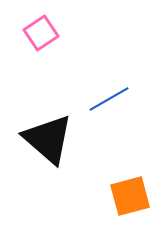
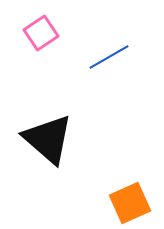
blue line: moved 42 px up
orange square: moved 7 px down; rotated 9 degrees counterclockwise
